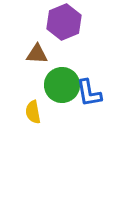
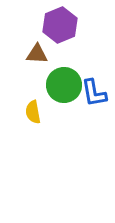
purple hexagon: moved 4 px left, 3 px down
green circle: moved 2 px right
blue L-shape: moved 5 px right
